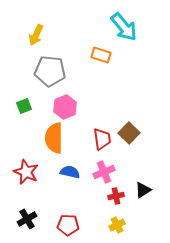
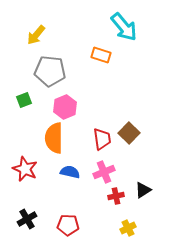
yellow arrow: rotated 15 degrees clockwise
green square: moved 6 px up
red star: moved 1 px left, 3 px up
yellow cross: moved 11 px right, 3 px down
